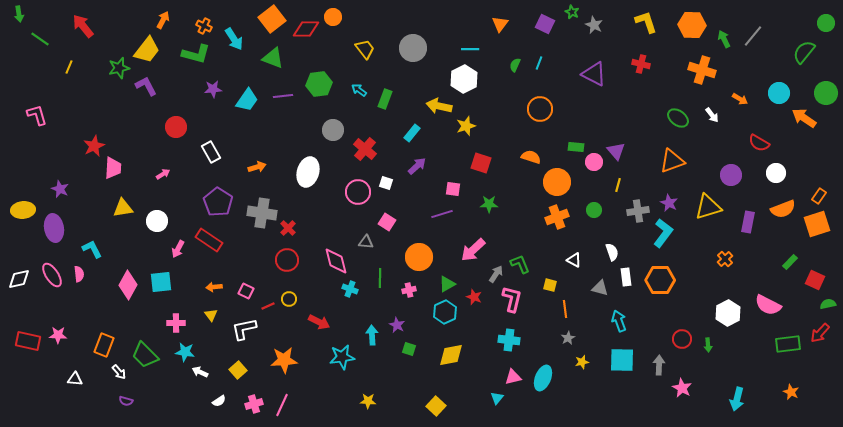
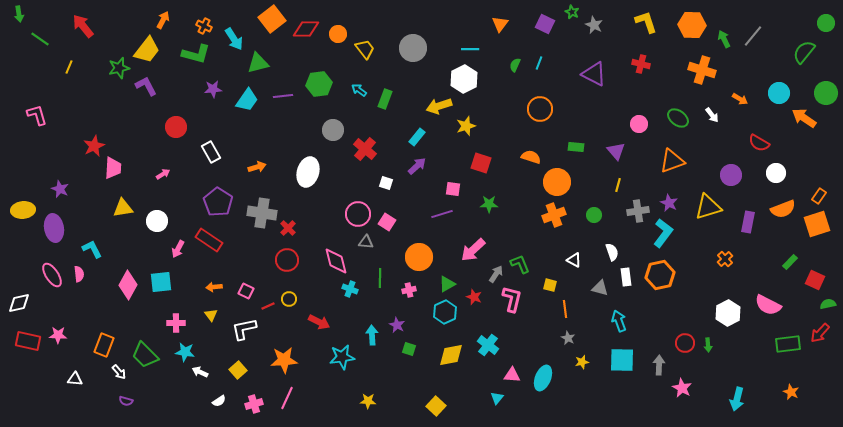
orange circle at (333, 17): moved 5 px right, 17 px down
green triangle at (273, 58): moved 15 px left, 5 px down; rotated 35 degrees counterclockwise
yellow arrow at (439, 106): rotated 30 degrees counterclockwise
cyan rectangle at (412, 133): moved 5 px right, 4 px down
pink circle at (594, 162): moved 45 px right, 38 px up
pink circle at (358, 192): moved 22 px down
green circle at (594, 210): moved 5 px down
orange cross at (557, 217): moved 3 px left, 2 px up
white diamond at (19, 279): moved 24 px down
orange hexagon at (660, 280): moved 5 px up; rotated 12 degrees counterclockwise
gray star at (568, 338): rotated 16 degrees counterclockwise
red circle at (682, 339): moved 3 px right, 4 px down
cyan cross at (509, 340): moved 21 px left, 5 px down; rotated 30 degrees clockwise
pink triangle at (513, 377): moved 1 px left, 2 px up; rotated 18 degrees clockwise
pink line at (282, 405): moved 5 px right, 7 px up
